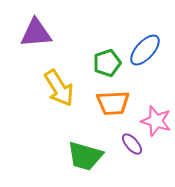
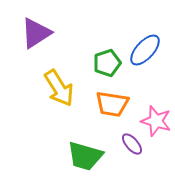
purple triangle: rotated 28 degrees counterclockwise
orange trapezoid: moved 1 px left, 1 px down; rotated 12 degrees clockwise
